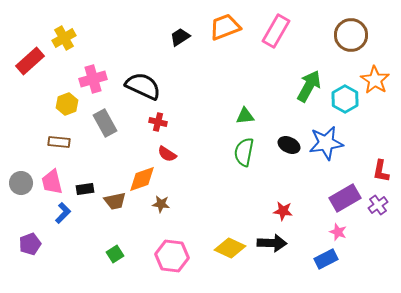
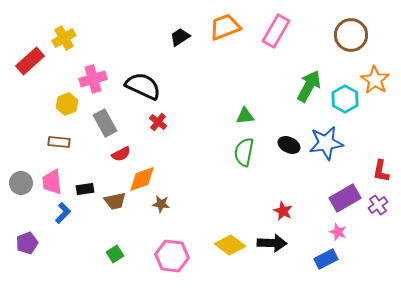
red cross: rotated 24 degrees clockwise
red semicircle: moved 46 px left; rotated 60 degrees counterclockwise
pink trapezoid: rotated 8 degrees clockwise
red star: rotated 18 degrees clockwise
purple pentagon: moved 3 px left, 1 px up
yellow diamond: moved 3 px up; rotated 12 degrees clockwise
